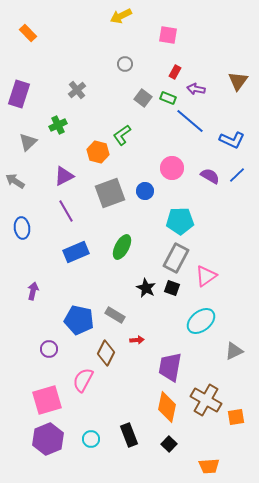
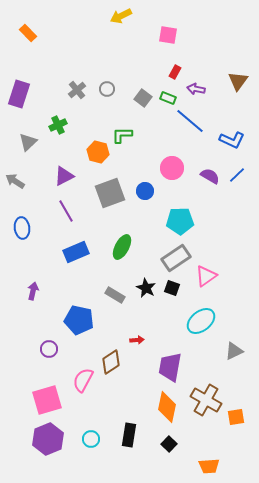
gray circle at (125, 64): moved 18 px left, 25 px down
green L-shape at (122, 135): rotated 35 degrees clockwise
gray rectangle at (176, 258): rotated 28 degrees clockwise
gray rectangle at (115, 315): moved 20 px up
brown diamond at (106, 353): moved 5 px right, 9 px down; rotated 30 degrees clockwise
black rectangle at (129, 435): rotated 30 degrees clockwise
